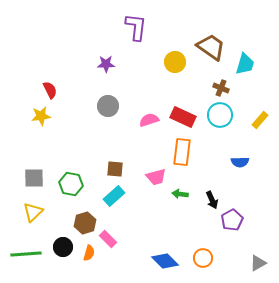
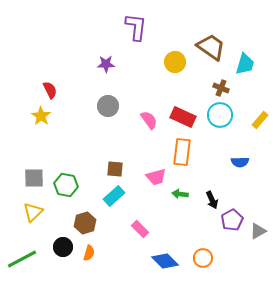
yellow star: rotated 30 degrees counterclockwise
pink semicircle: rotated 72 degrees clockwise
green hexagon: moved 5 px left, 1 px down
pink rectangle: moved 32 px right, 10 px up
green line: moved 4 px left, 5 px down; rotated 24 degrees counterclockwise
gray triangle: moved 32 px up
